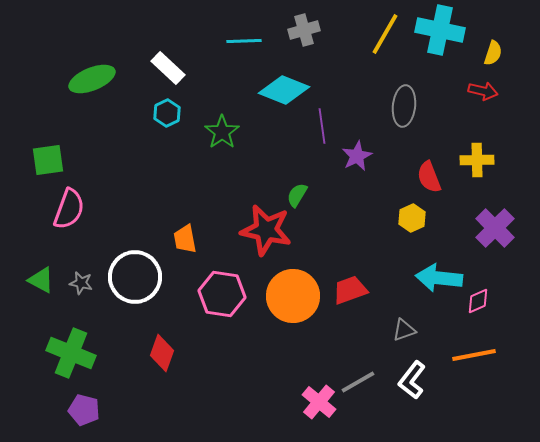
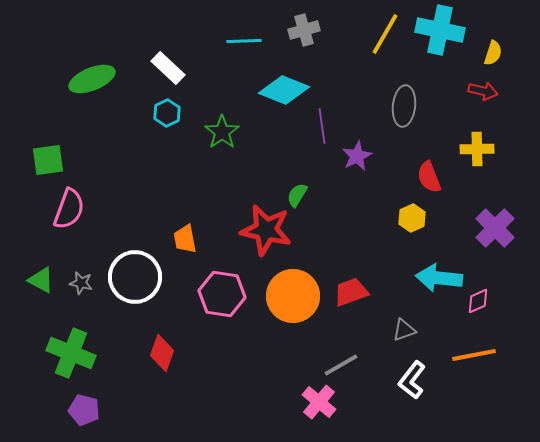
yellow cross: moved 11 px up
red trapezoid: moved 1 px right, 2 px down
gray line: moved 17 px left, 17 px up
